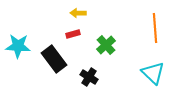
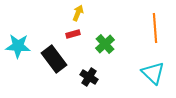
yellow arrow: rotated 112 degrees clockwise
green cross: moved 1 px left, 1 px up
